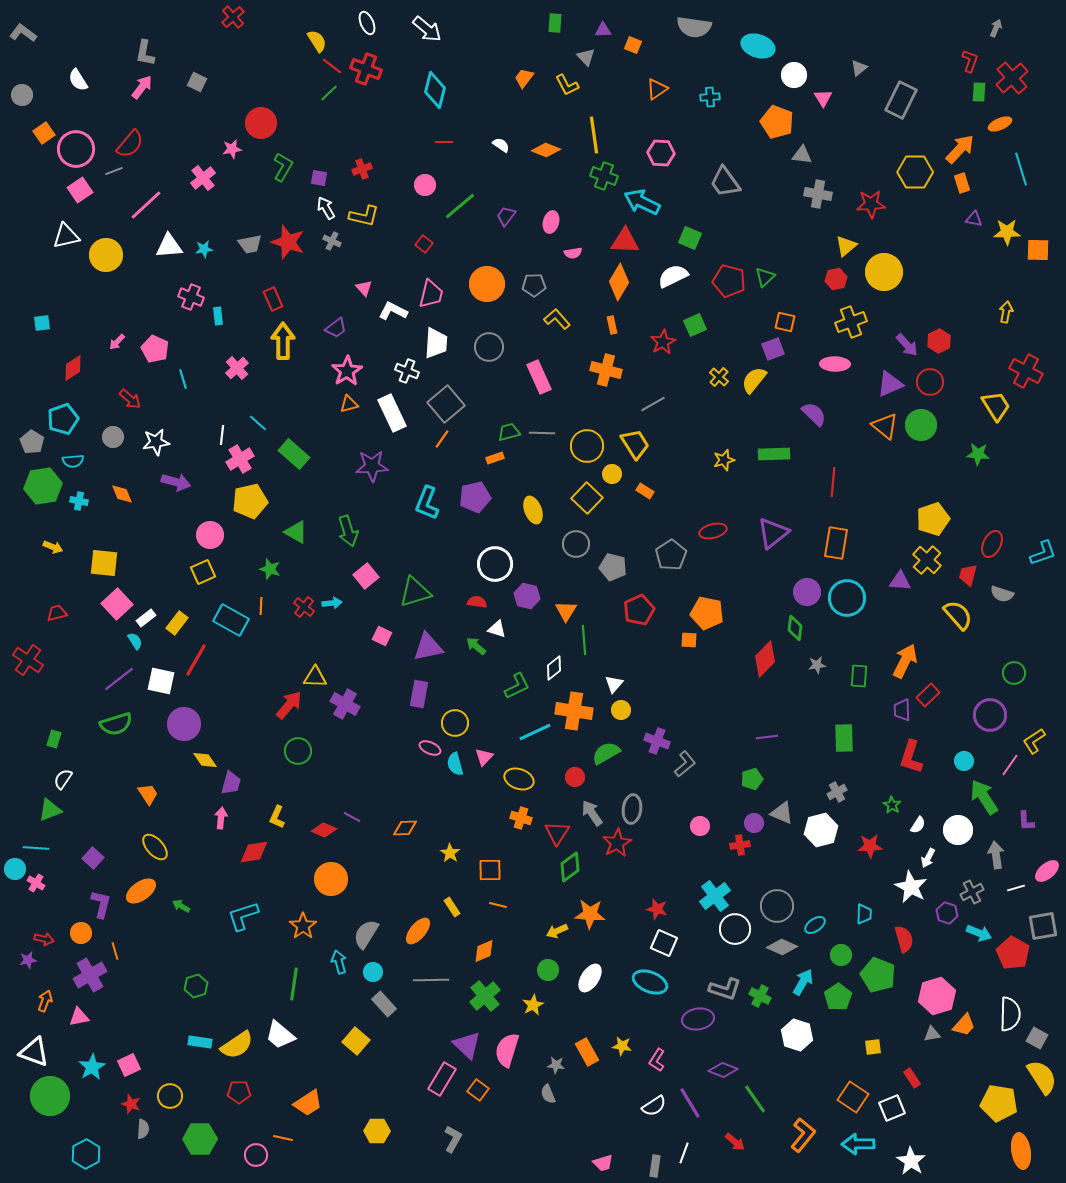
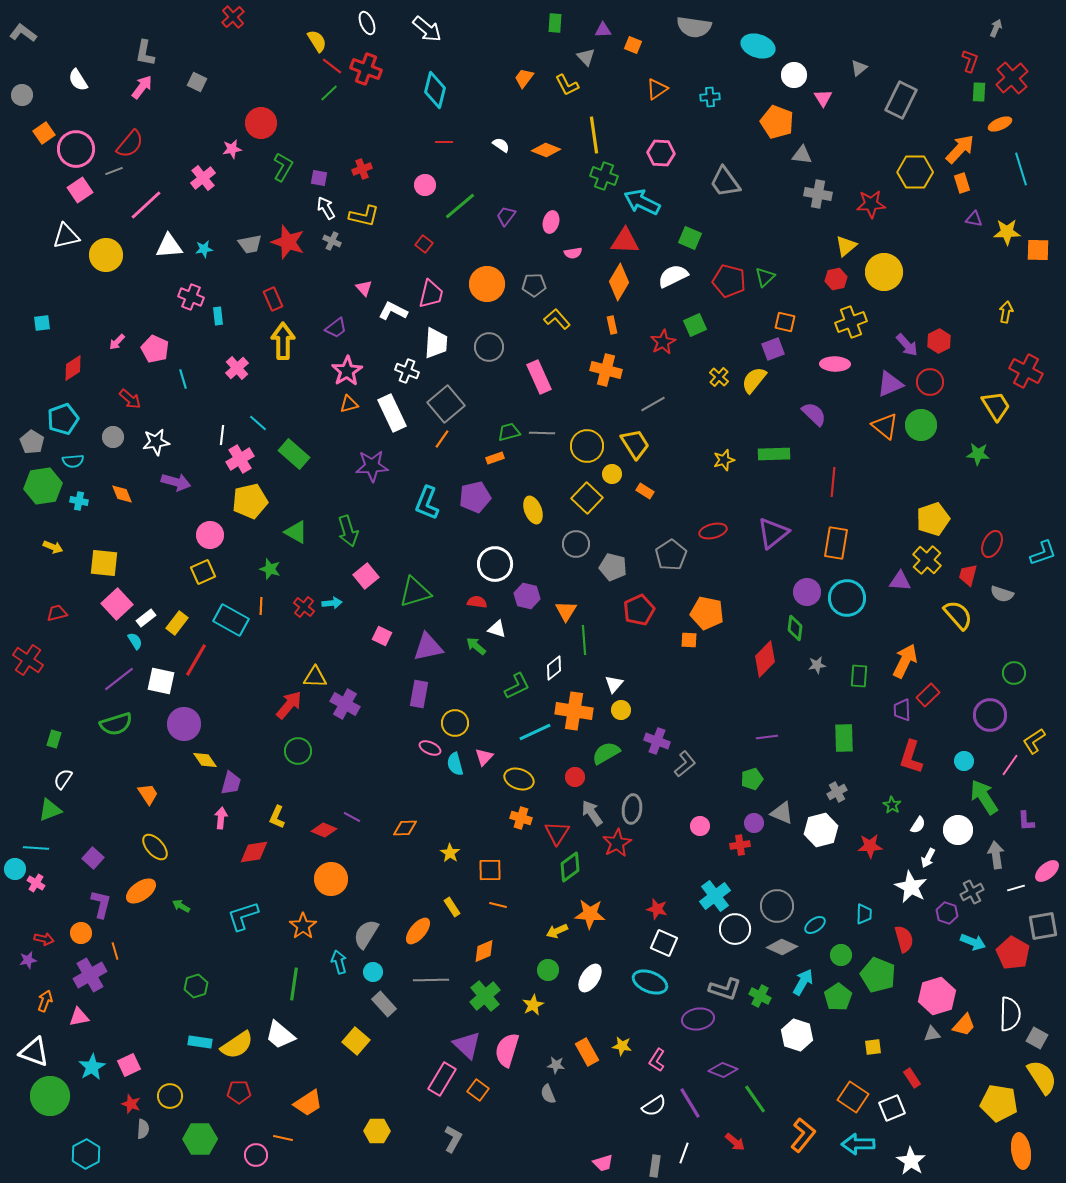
cyan arrow at (979, 933): moved 6 px left, 9 px down
